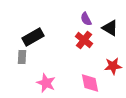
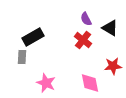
red cross: moved 1 px left
